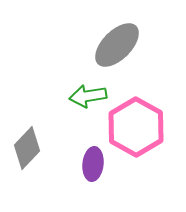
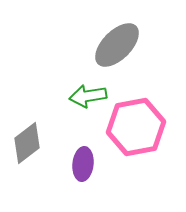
pink hexagon: rotated 20 degrees clockwise
gray diamond: moved 5 px up; rotated 9 degrees clockwise
purple ellipse: moved 10 px left
